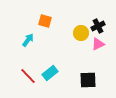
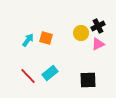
orange square: moved 1 px right, 17 px down
